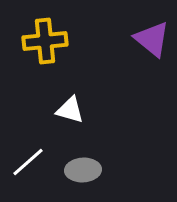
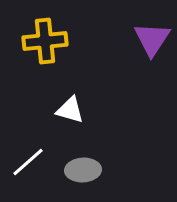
purple triangle: rotated 24 degrees clockwise
